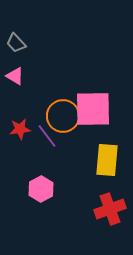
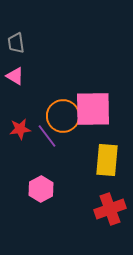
gray trapezoid: rotated 35 degrees clockwise
